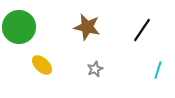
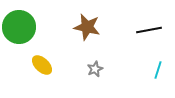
black line: moved 7 px right; rotated 45 degrees clockwise
